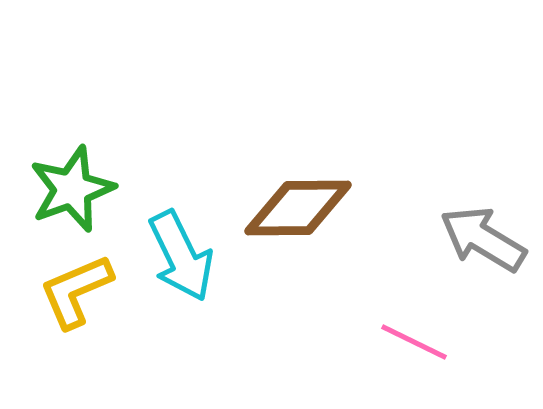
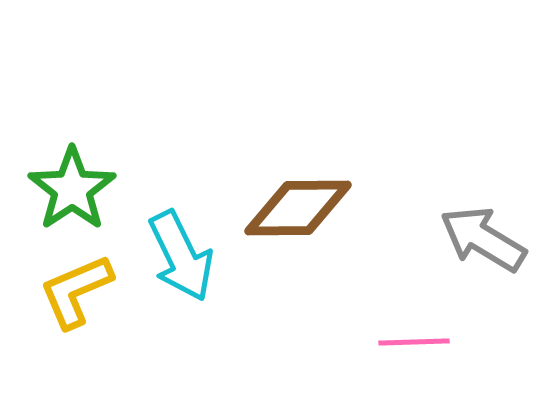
green star: rotated 14 degrees counterclockwise
pink line: rotated 28 degrees counterclockwise
